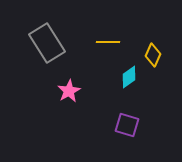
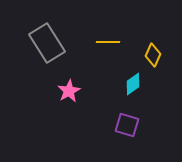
cyan diamond: moved 4 px right, 7 px down
